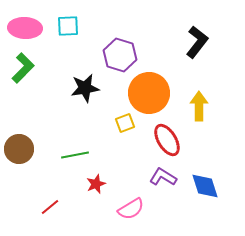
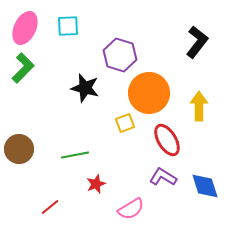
pink ellipse: rotated 68 degrees counterclockwise
black star: rotated 24 degrees clockwise
